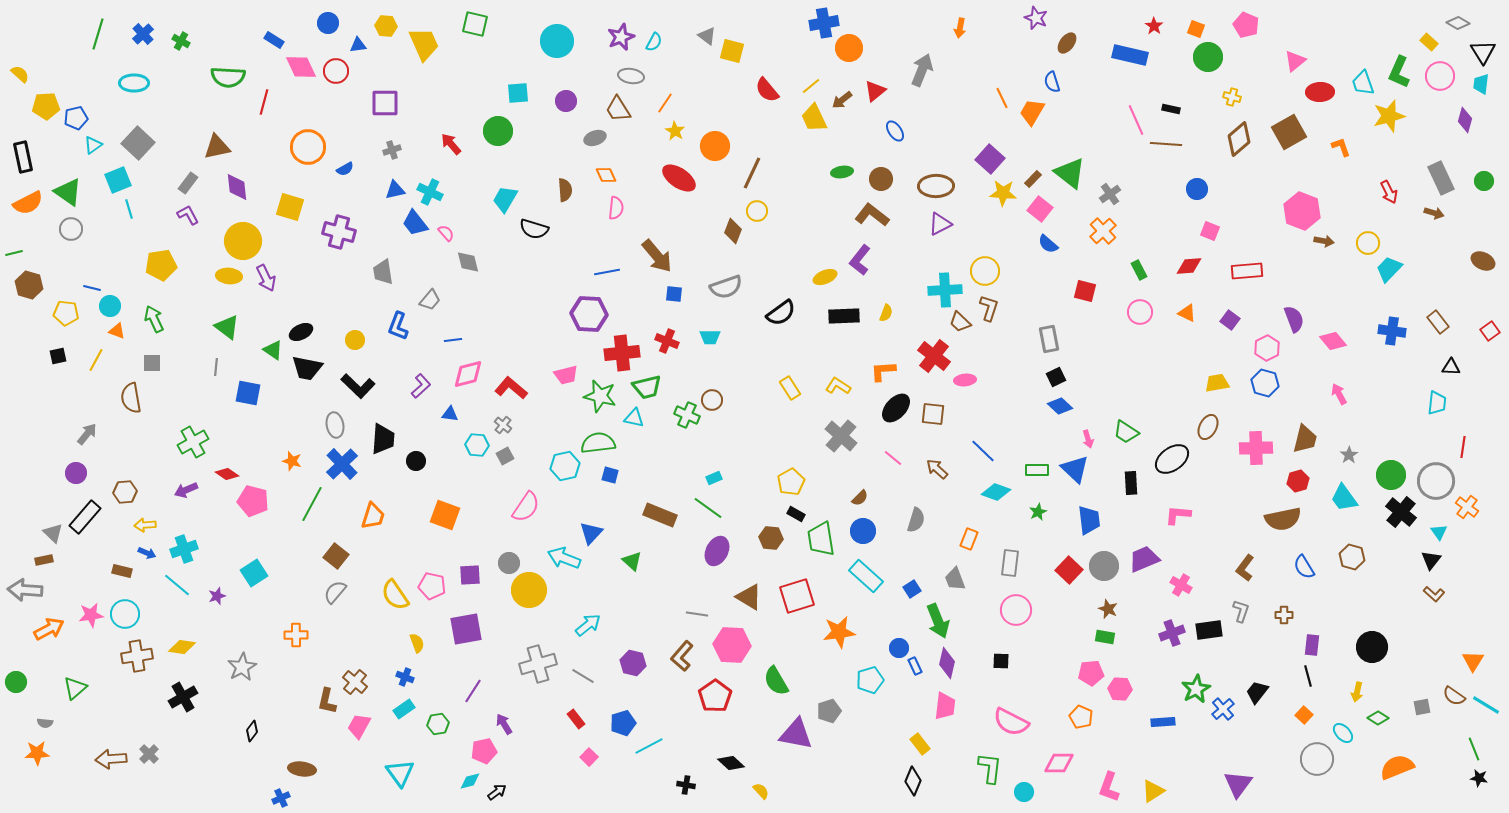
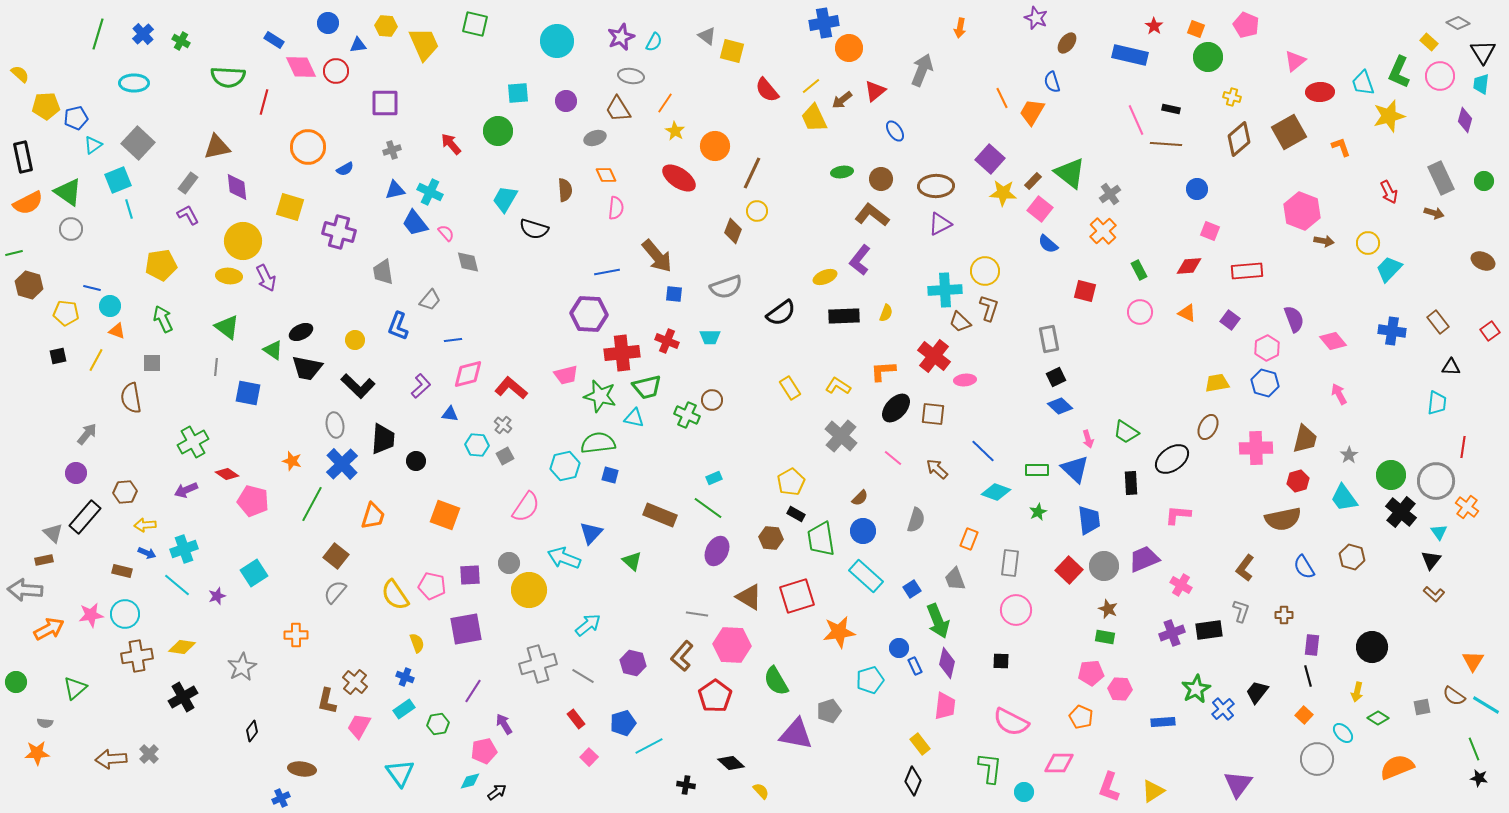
brown rectangle at (1033, 179): moved 2 px down
green arrow at (154, 319): moved 9 px right
